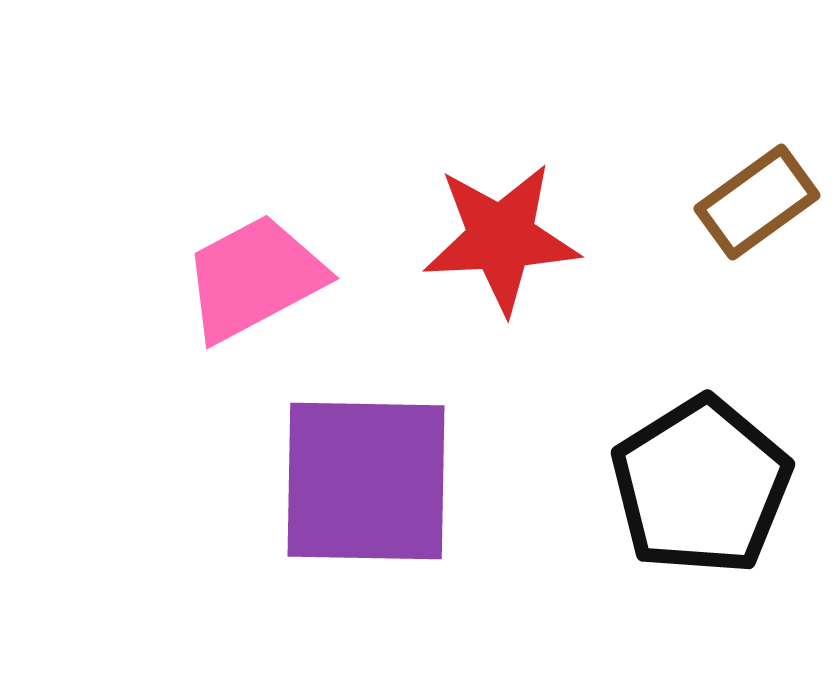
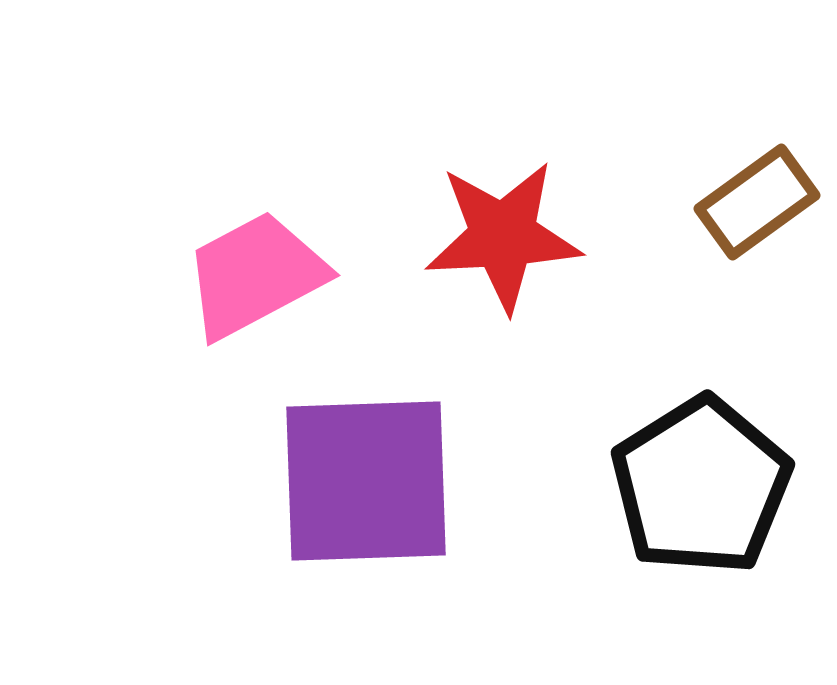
red star: moved 2 px right, 2 px up
pink trapezoid: moved 1 px right, 3 px up
purple square: rotated 3 degrees counterclockwise
